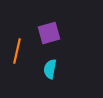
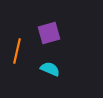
cyan semicircle: rotated 102 degrees clockwise
